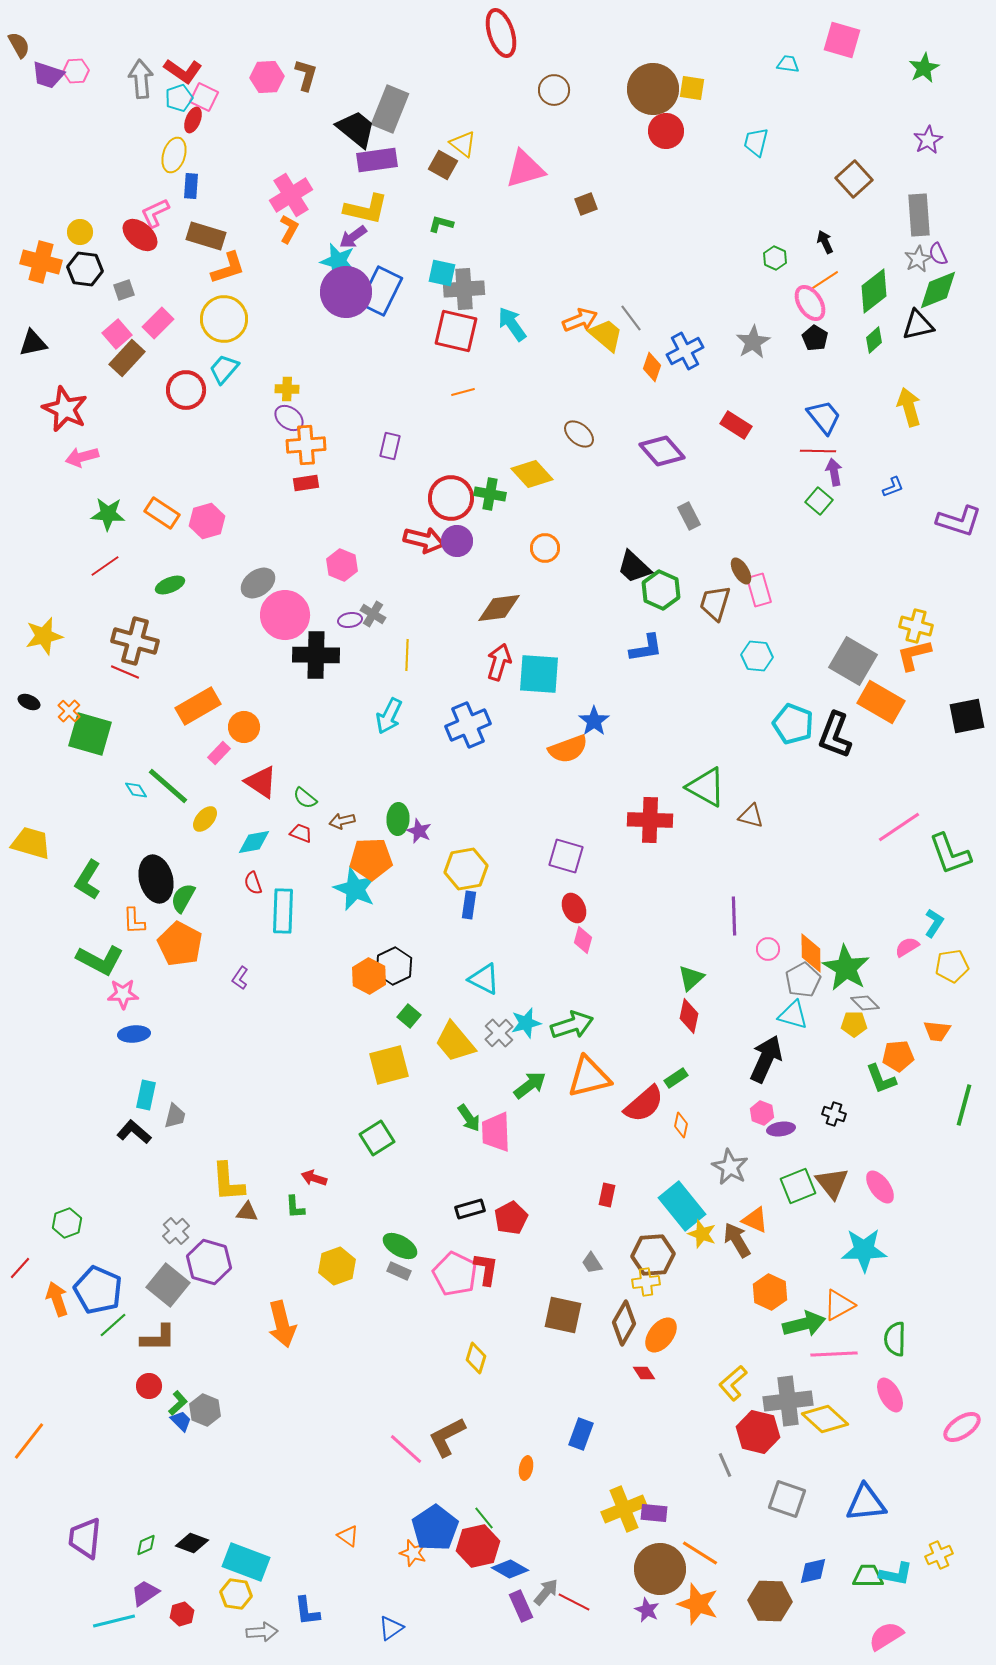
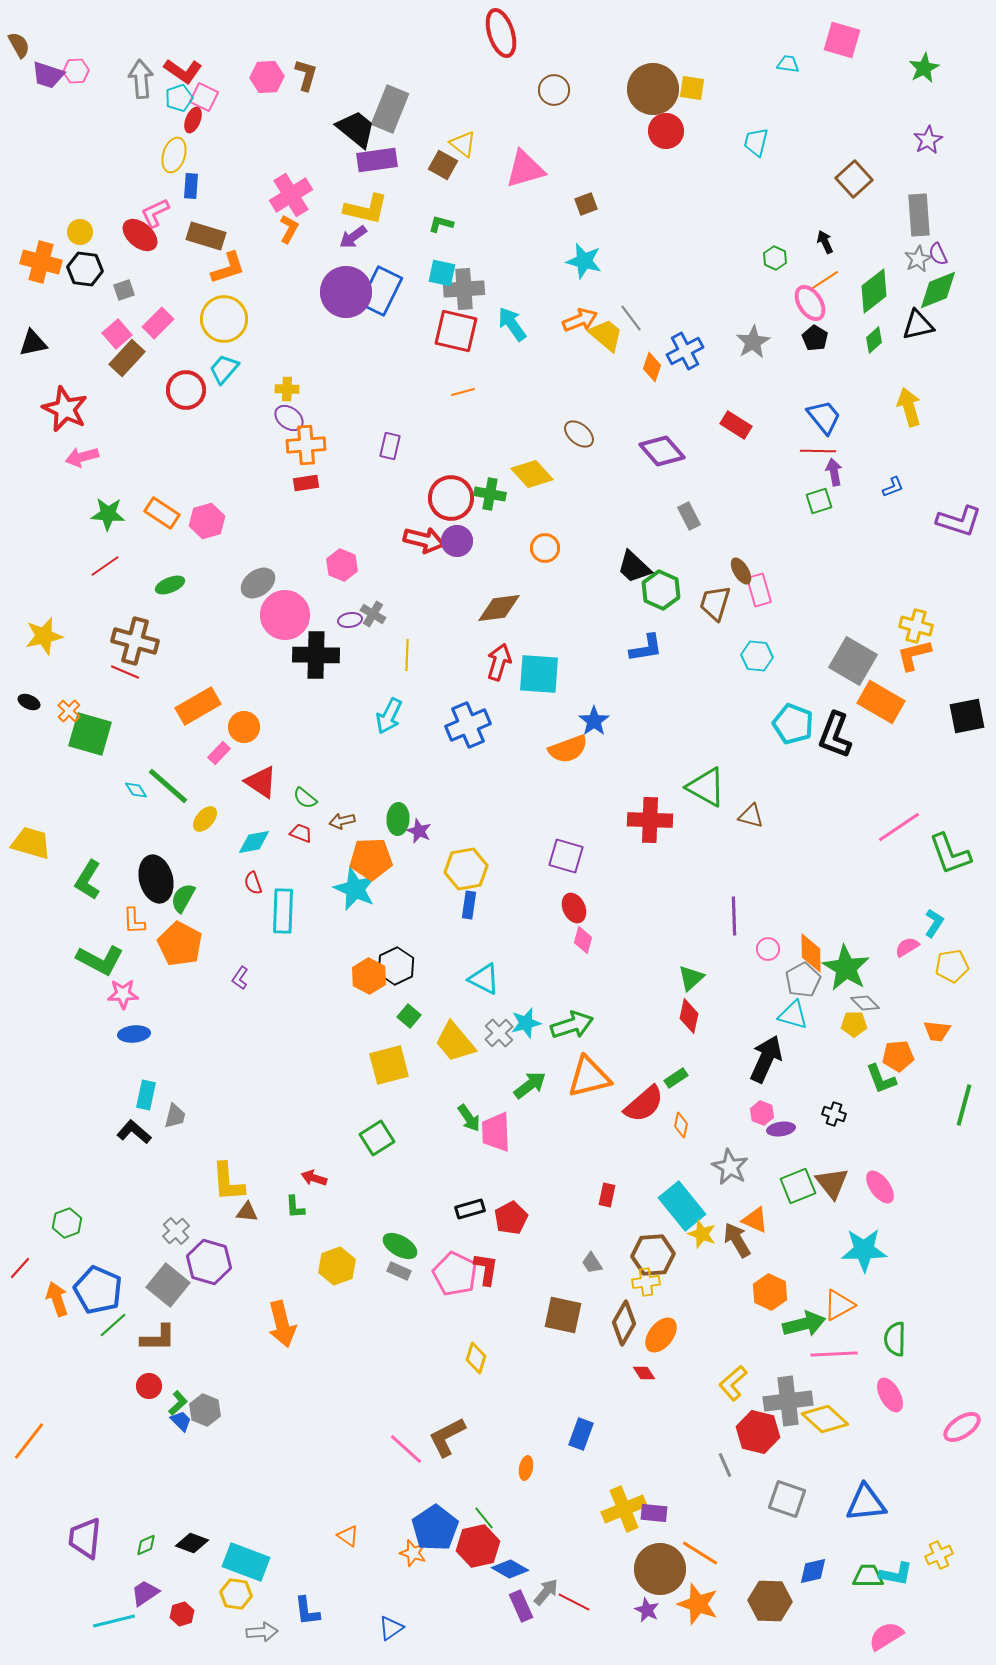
cyan star at (338, 261): moved 246 px right
green square at (819, 501): rotated 32 degrees clockwise
black hexagon at (394, 966): moved 2 px right
